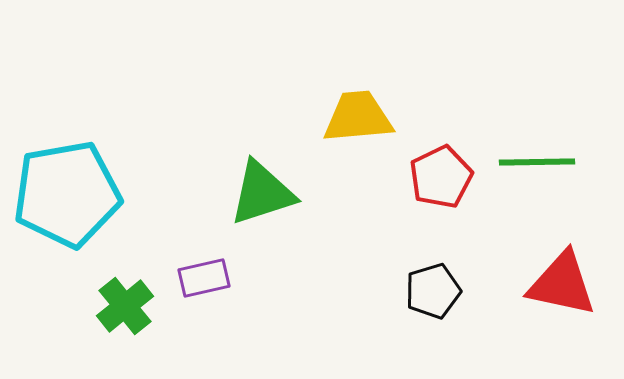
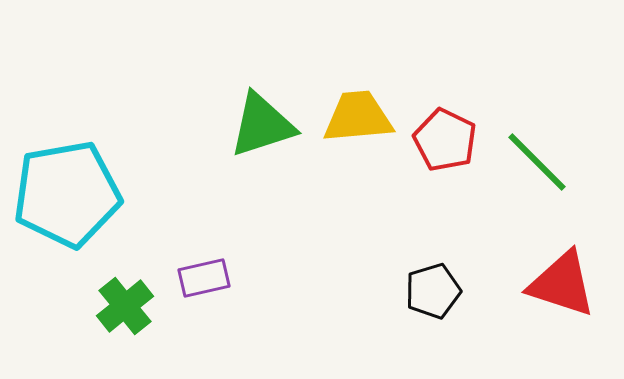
green line: rotated 46 degrees clockwise
red pentagon: moved 4 px right, 37 px up; rotated 20 degrees counterclockwise
green triangle: moved 68 px up
red triangle: rotated 6 degrees clockwise
